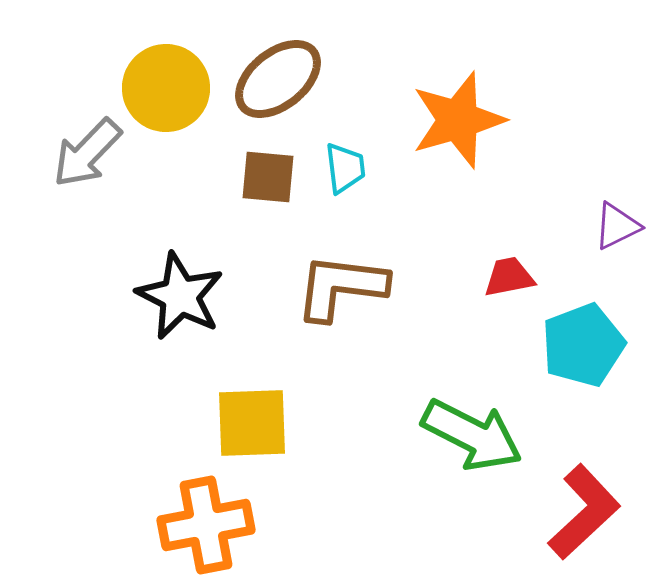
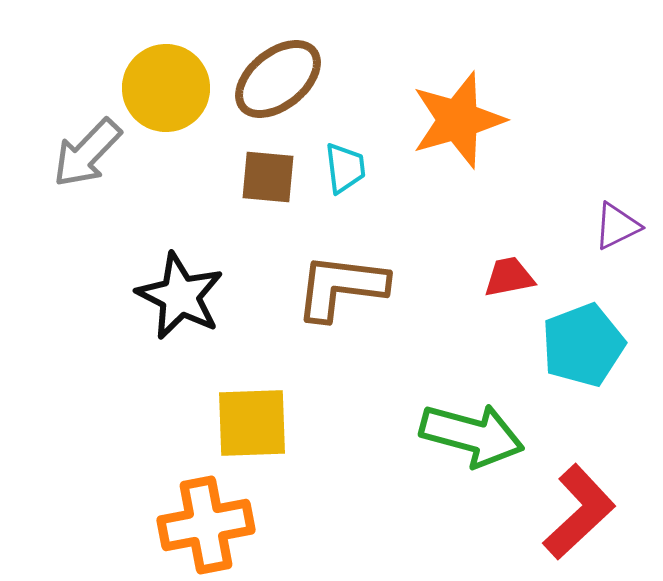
green arrow: rotated 12 degrees counterclockwise
red L-shape: moved 5 px left
